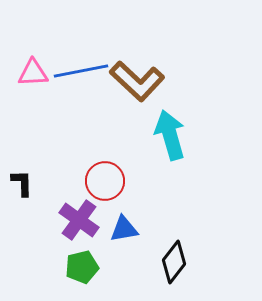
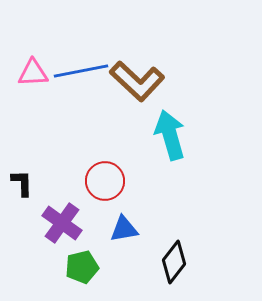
purple cross: moved 17 px left, 3 px down
